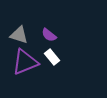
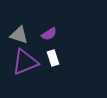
purple semicircle: moved 1 px up; rotated 70 degrees counterclockwise
white rectangle: moved 1 px right, 1 px down; rotated 21 degrees clockwise
